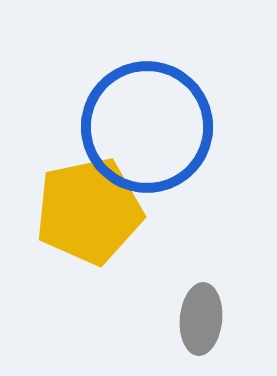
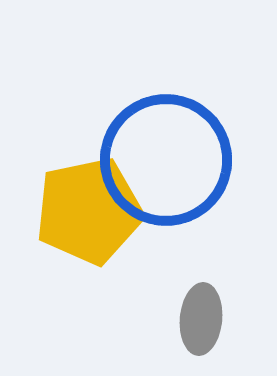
blue circle: moved 19 px right, 33 px down
